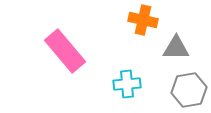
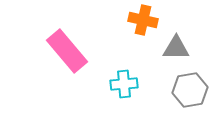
pink rectangle: moved 2 px right
cyan cross: moved 3 px left
gray hexagon: moved 1 px right
